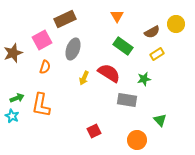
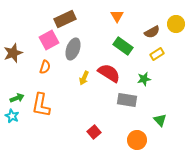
pink square: moved 7 px right
red square: moved 1 px down; rotated 16 degrees counterclockwise
